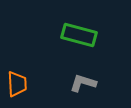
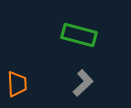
gray L-shape: rotated 120 degrees clockwise
